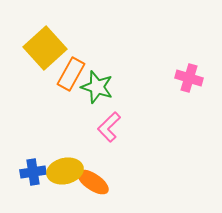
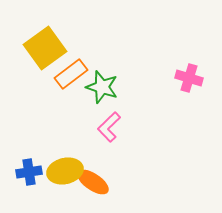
yellow square: rotated 6 degrees clockwise
orange rectangle: rotated 24 degrees clockwise
green star: moved 5 px right
blue cross: moved 4 px left
